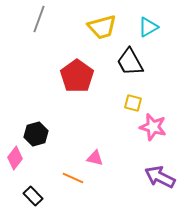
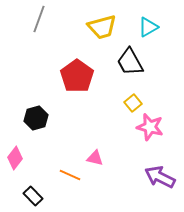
yellow square: rotated 36 degrees clockwise
pink star: moved 3 px left
black hexagon: moved 16 px up
orange line: moved 3 px left, 3 px up
